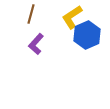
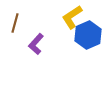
brown line: moved 16 px left, 9 px down
blue hexagon: moved 1 px right
